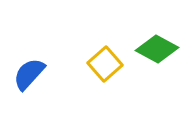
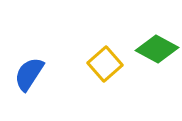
blue semicircle: rotated 9 degrees counterclockwise
